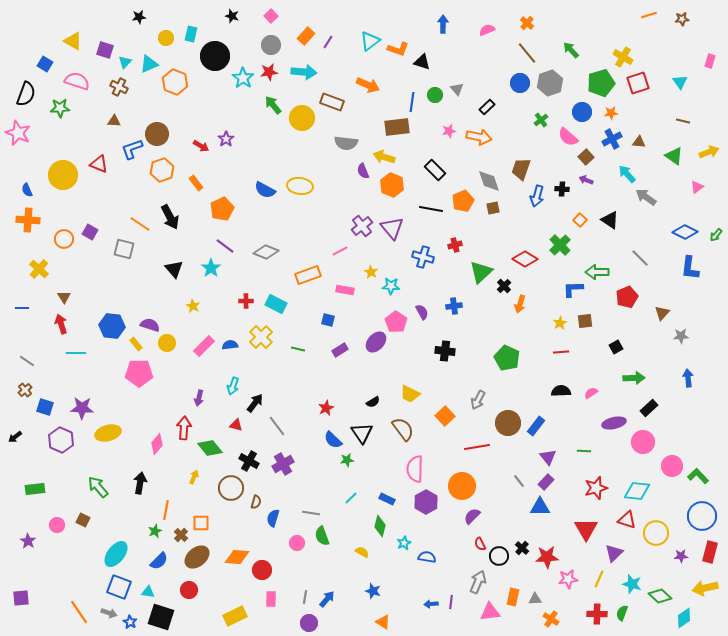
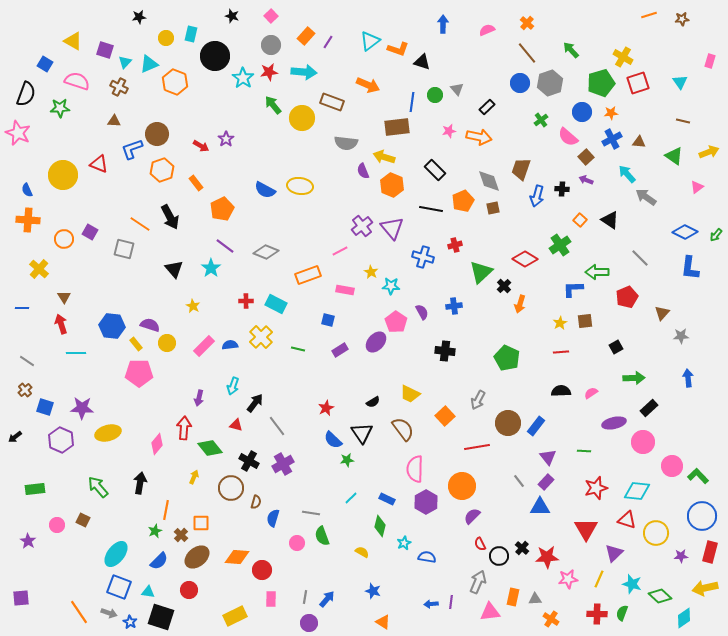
green cross at (560, 245): rotated 10 degrees clockwise
